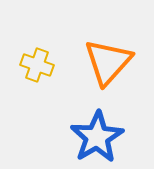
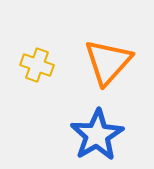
blue star: moved 2 px up
